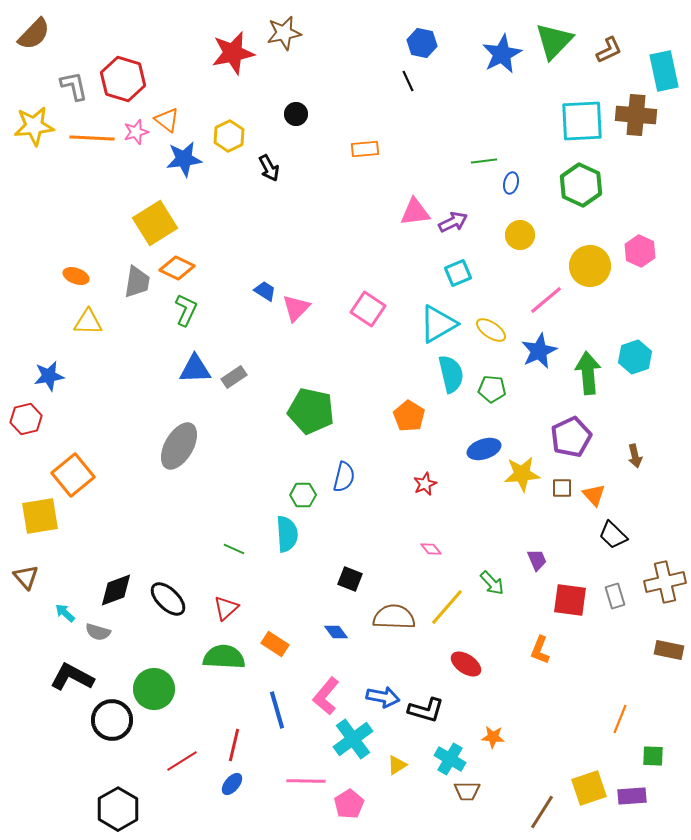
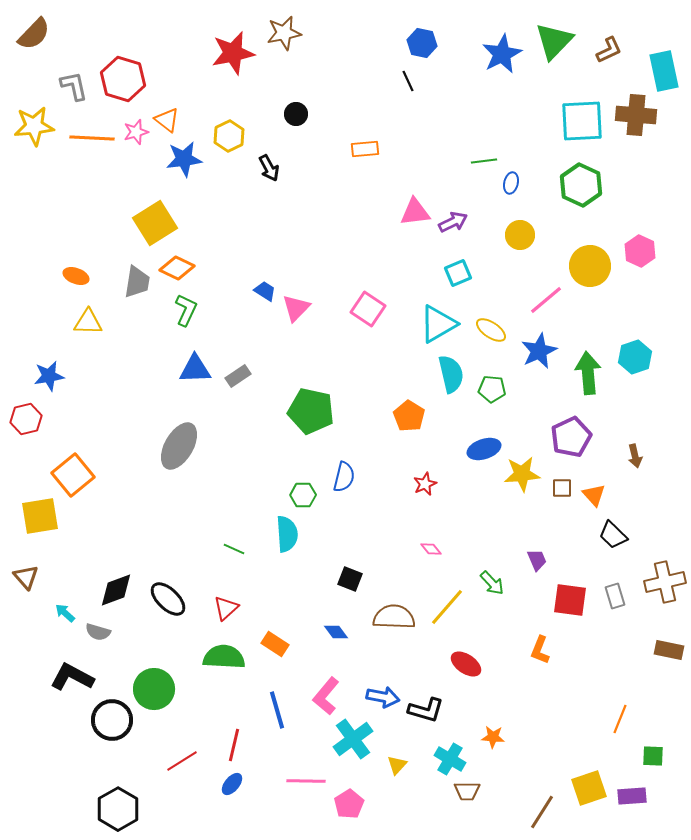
gray rectangle at (234, 377): moved 4 px right, 1 px up
yellow triangle at (397, 765): rotated 15 degrees counterclockwise
